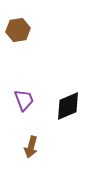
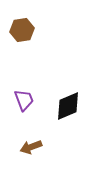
brown hexagon: moved 4 px right
brown arrow: rotated 55 degrees clockwise
